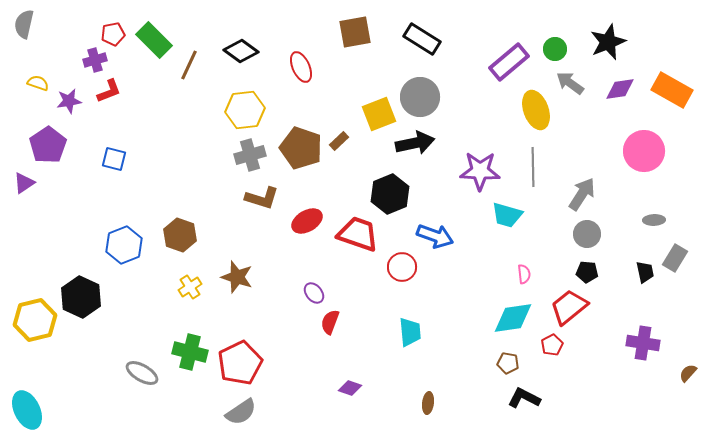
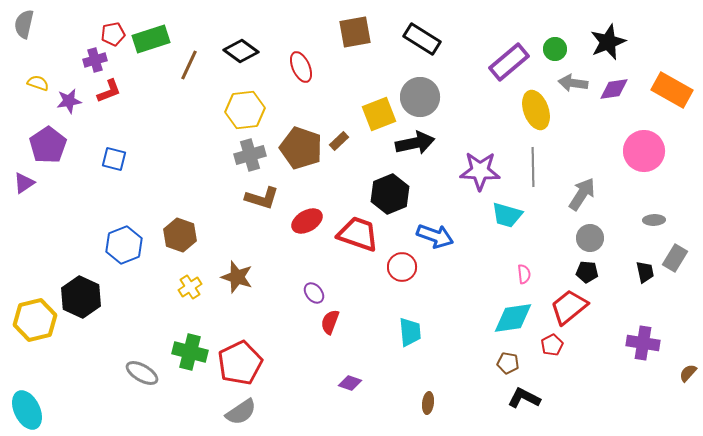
green rectangle at (154, 40): moved 3 px left, 1 px up; rotated 63 degrees counterclockwise
gray arrow at (570, 83): moved 3 px right; rotated 28 degrees counterclockwise
purple diamond at (620, 89): moved 6 px left
gray circle at (587, 234): moved 3 px right, 4 px down
purple diamond at (350, 388): moved 5 px up
